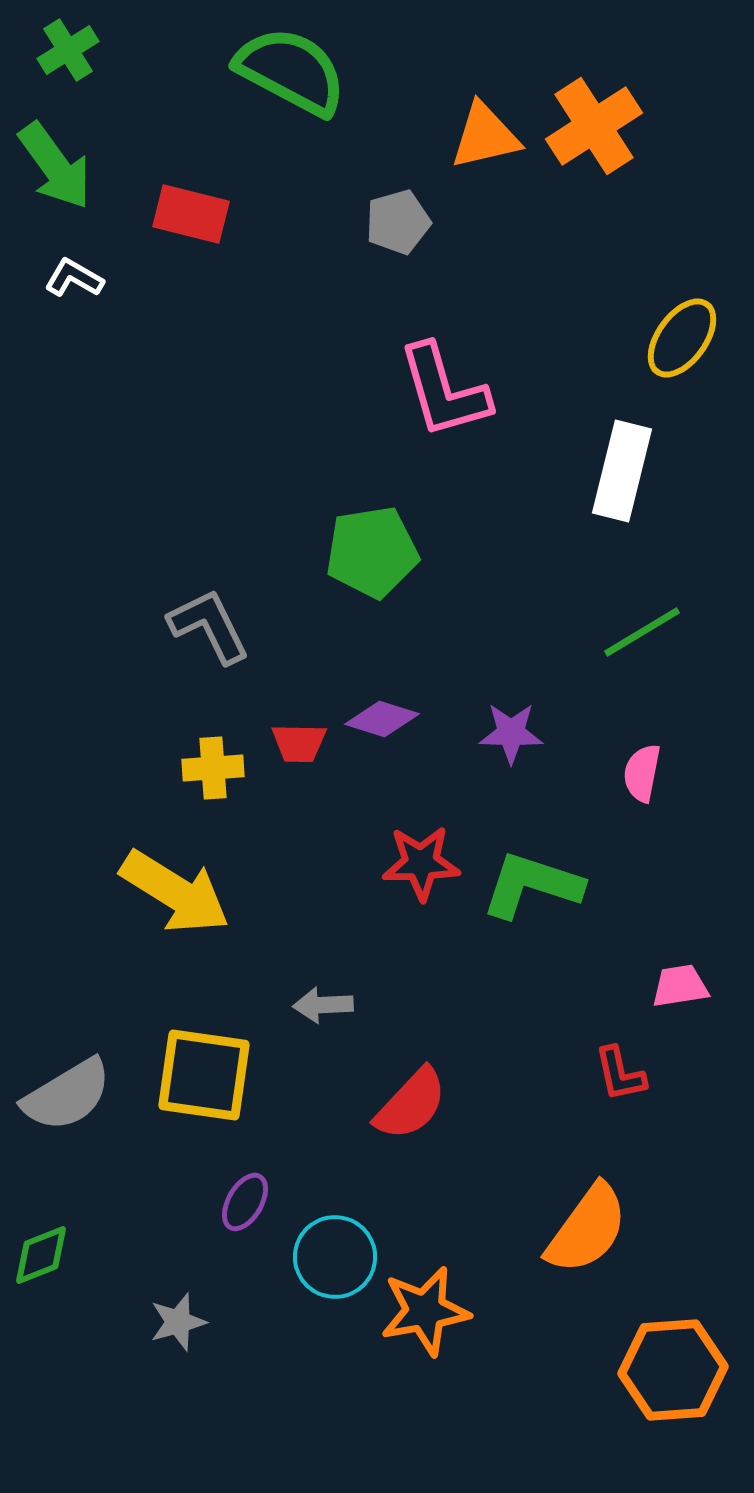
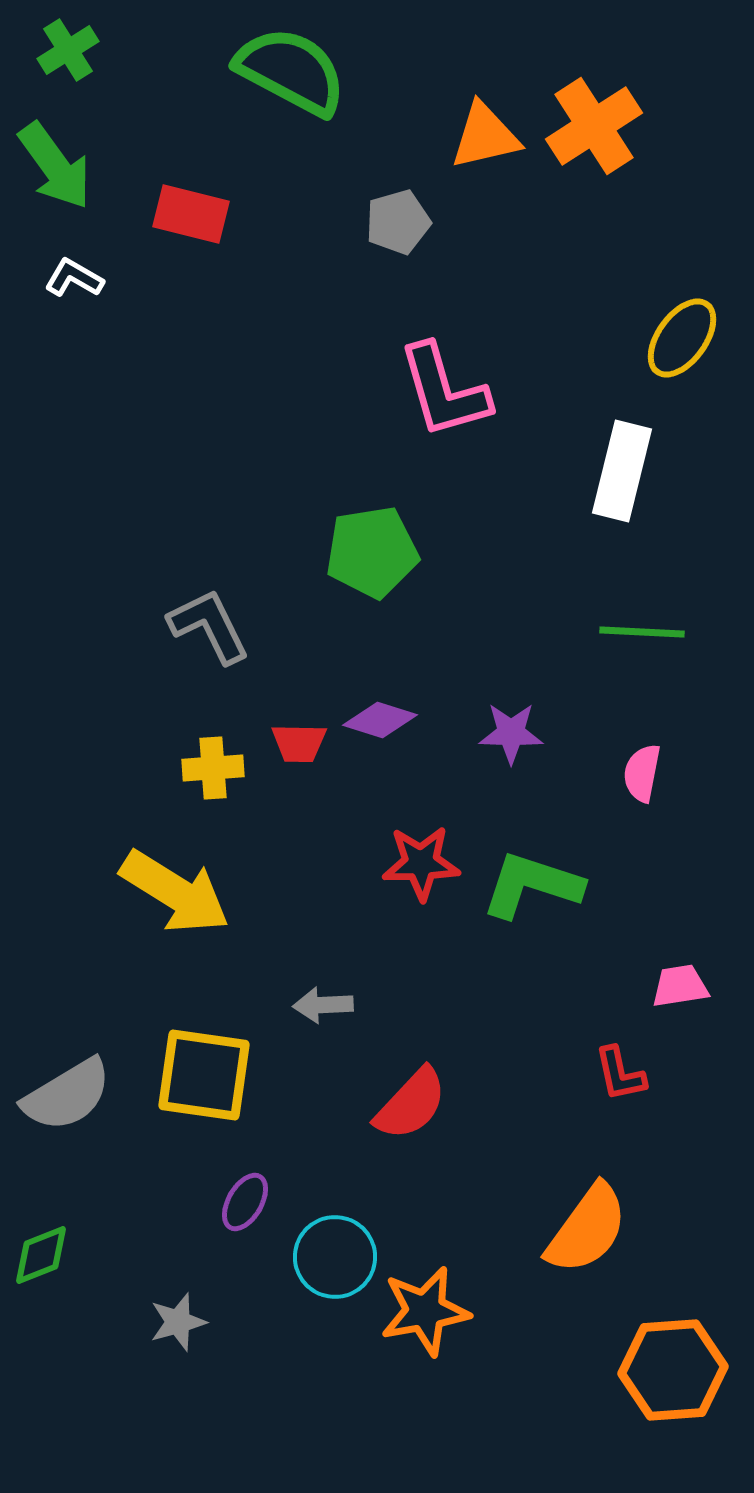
green line: rotated 34 degrees clockwise
purple diamond: moved 2 px left, 1 px down
